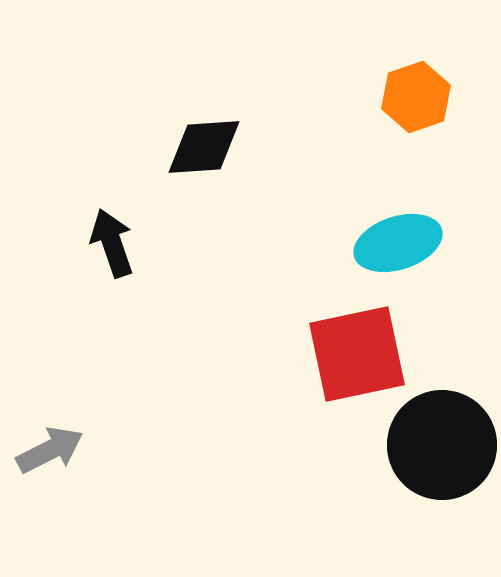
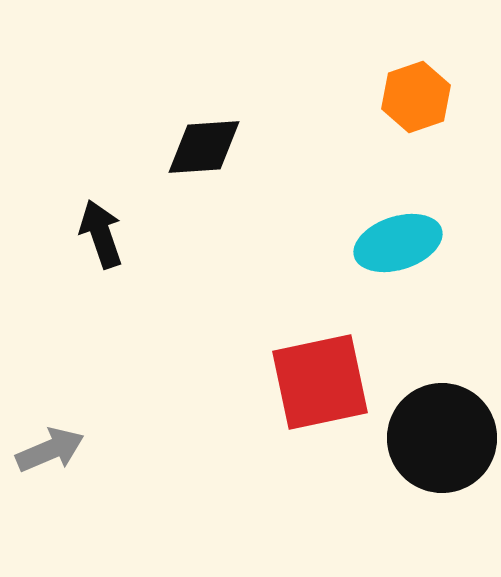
black arrow: moved 11 px left, 9 px up
red square: moved 37 px left, 28 px down
black circle: moved 7 px up
gray arrow: rotated 4 degrees clockwise
